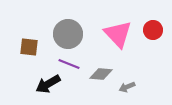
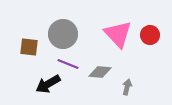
red circle: moved 3 px left, 5 px down
gray circle: moved 5 px left
purple line: moved 1 px left
gray diamond: moved 1 px left, 2 px up
gray arrow: rotated 126 degrees clockwise
